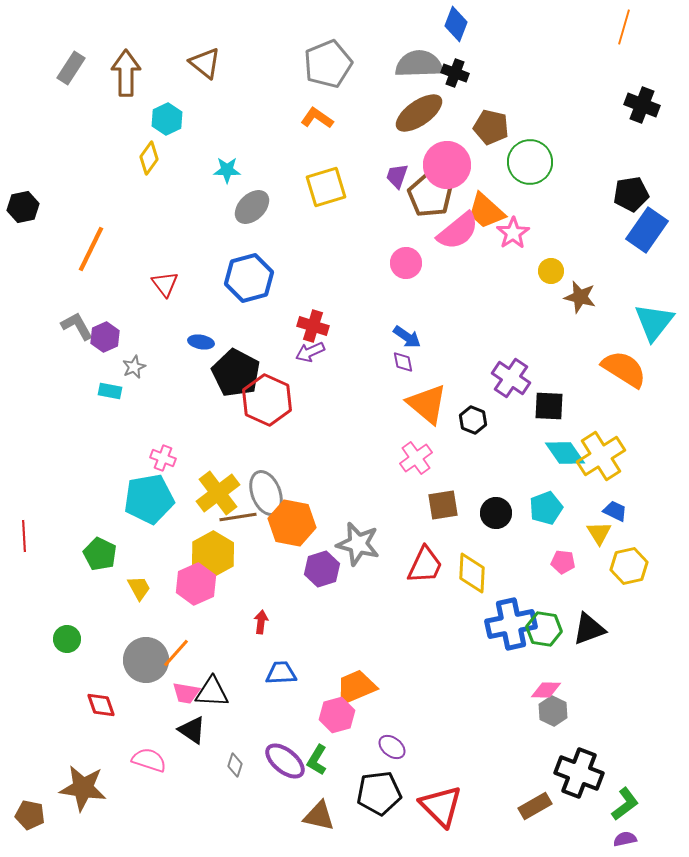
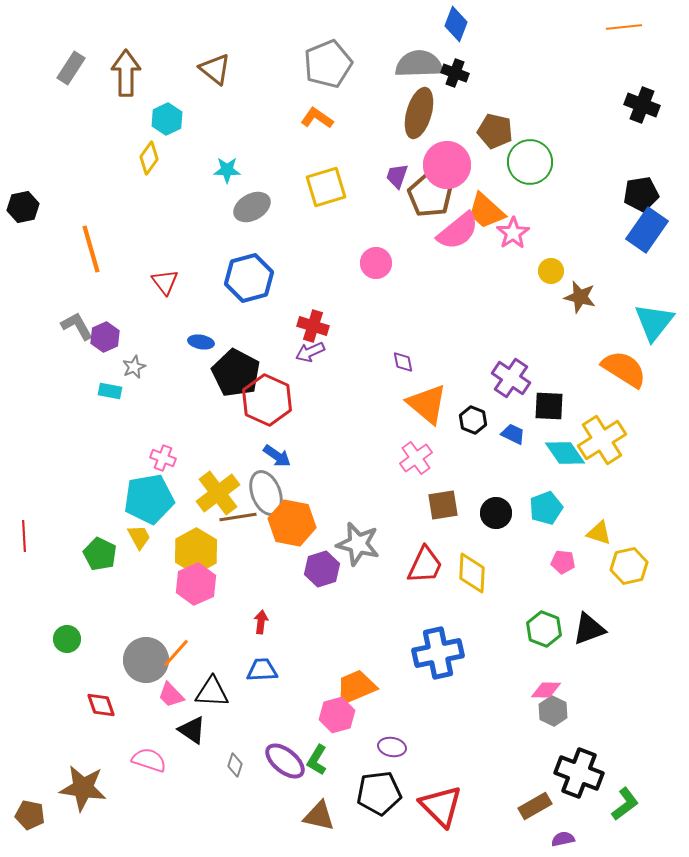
orange line at (624, 27): rotated 68 degrees clockwise
brown triangle at (205, 63): moved 10 px right, 6 px down
brown ellipse at (419, 113): rotated 39 degrees counterclockwise
brown pentagon at (491, 127): moved 4 px right, 4 px down
black pentagon at (631, 194): moved 10 px right
gray ellipse at (252, 207): rotated 15 degrees clockwise
orange line at (91, 249): rotated 42 degrees counterclockwise
pink circle at (406, 263): moved 30 px left
red triangle at (165, 284): moved 2 px up
blue arrow at (407, 337): moved 130 px left, 119 px down
yellow cross at (601, 456): moved 1 px right, 16 px up
blue trapezoid at (615, 511): moved 102 px left, 77 px up
yellow triangle at (599, 533): rotated 40 degrees counterclockwise
yellow hexagon at (213, 554): moved 17 px left, 3 px up
yellow trapezoid at (139, 588): moved 51 px up
blue cross at (511, 624): moved 73 px left, 29 px down
green hexagon at (544, 629): rotated 12 degrees clockwise
blue trapezoid at (281, 673): moved 19 px left, 3 px up
pink trapezoid at (186, 693): moved 15 px left, 2 px down; rotated 36 degrees clockwise
purple ellipse at (392, 747): rotated 28 degrees counterclockwise
purple semicircle at (625, 839): moved 62 px left
